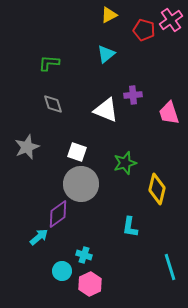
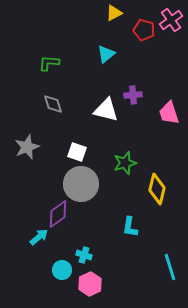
yellow triangle: moved 5 px right, 2 px up
white triangle: rotated 8 degrees counterclockwise
cyan circle: moved 1 px up
